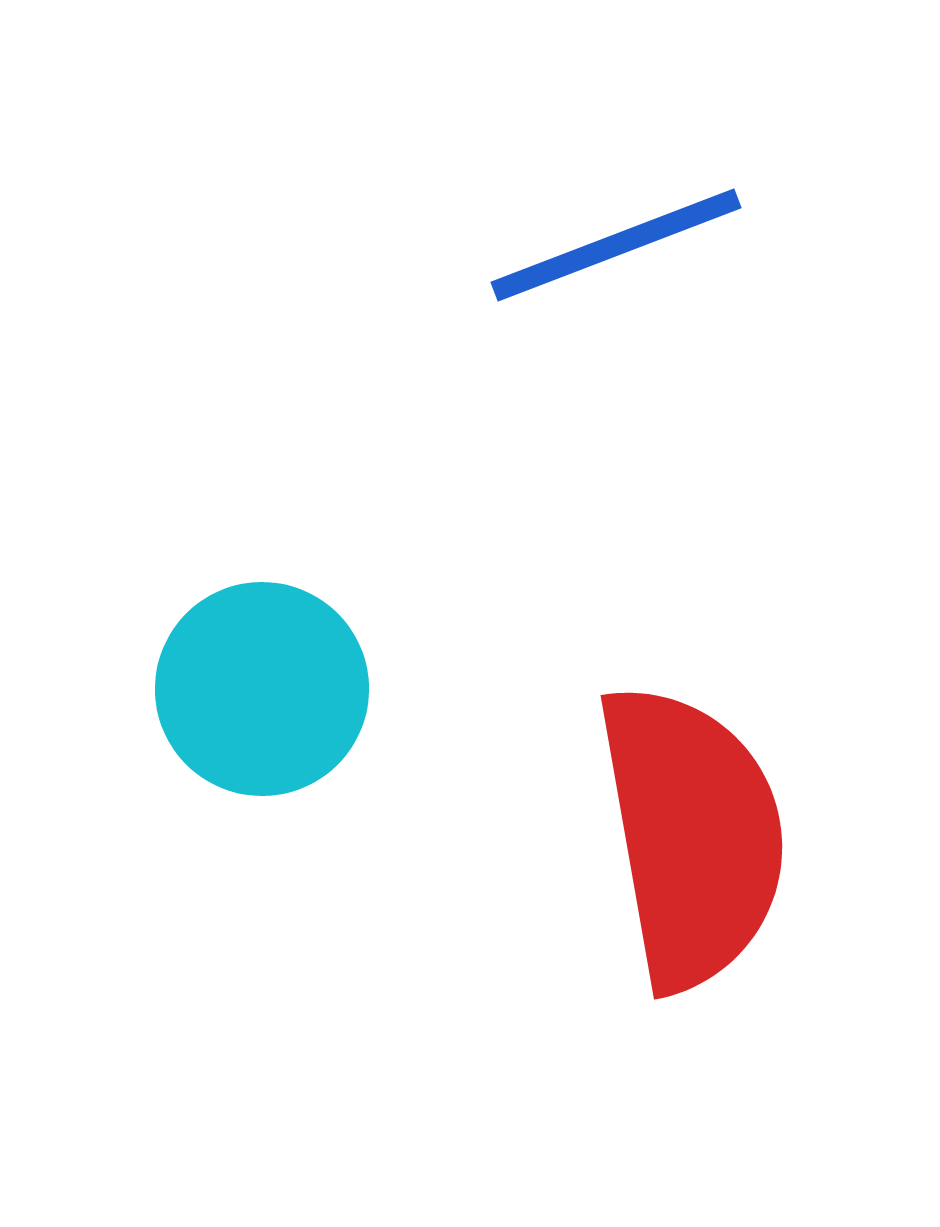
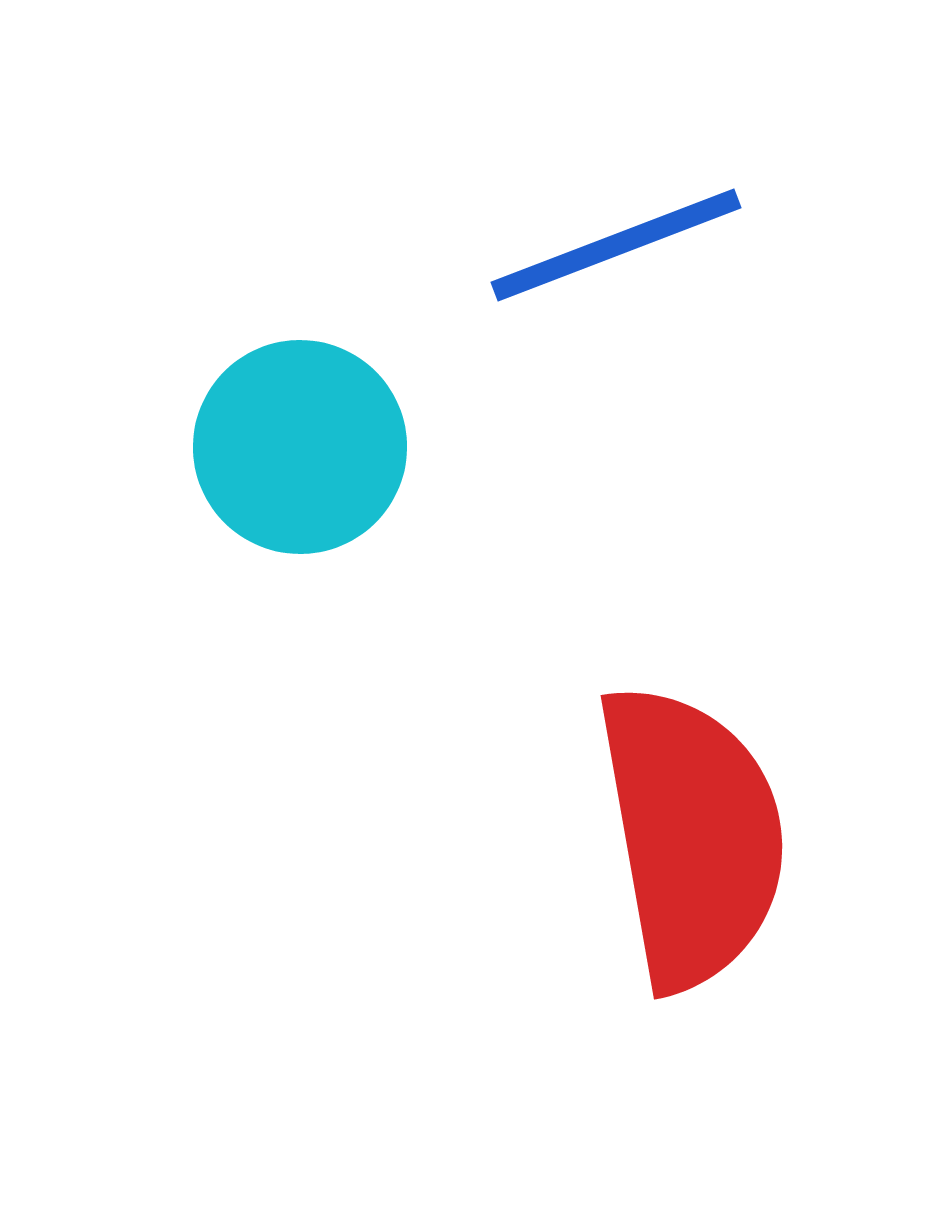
cyan circle: moved 38 px right, 242 px up
